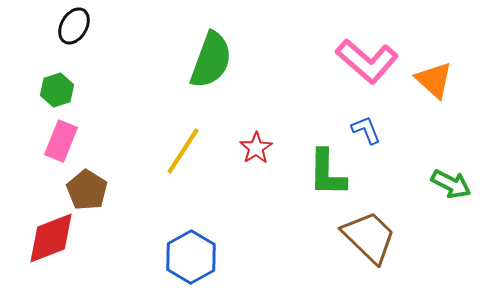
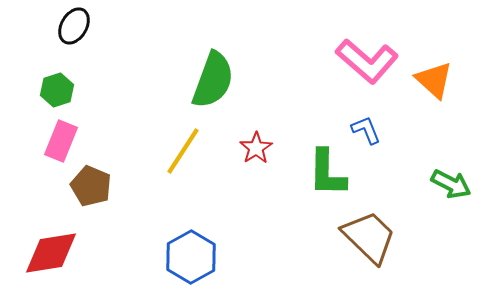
green semicircle: moved 2 px right, 20 px down
brown pentagon: moved 4 px right, 4 px up; rotated 9 degrees counterclockwise
red diamond: moved 15 px down; rotated 12 degrees clockwise
